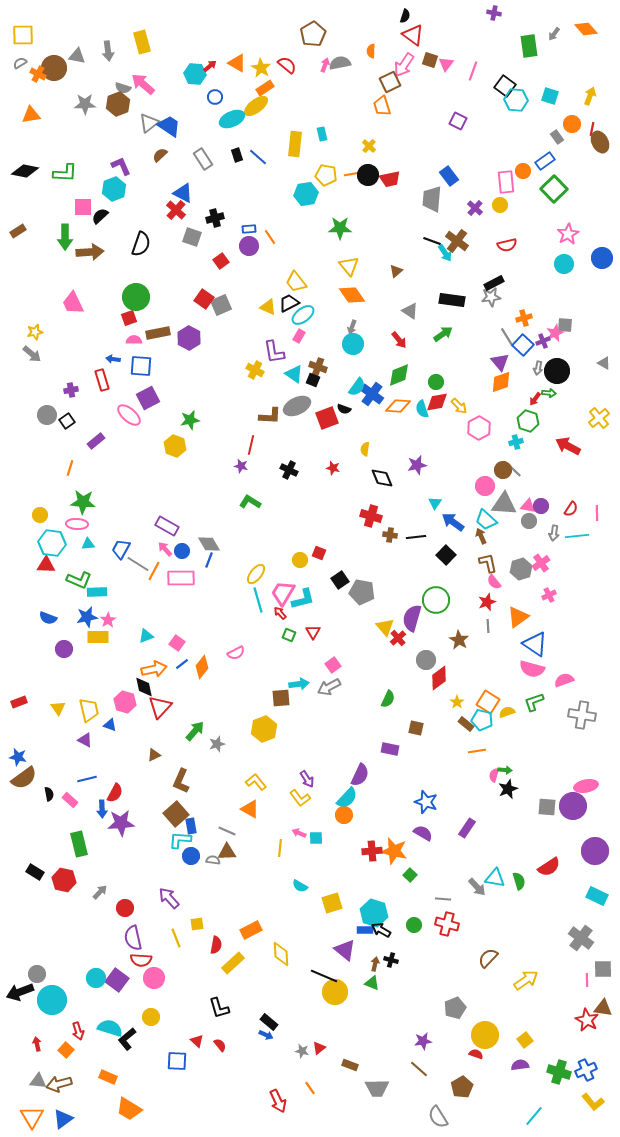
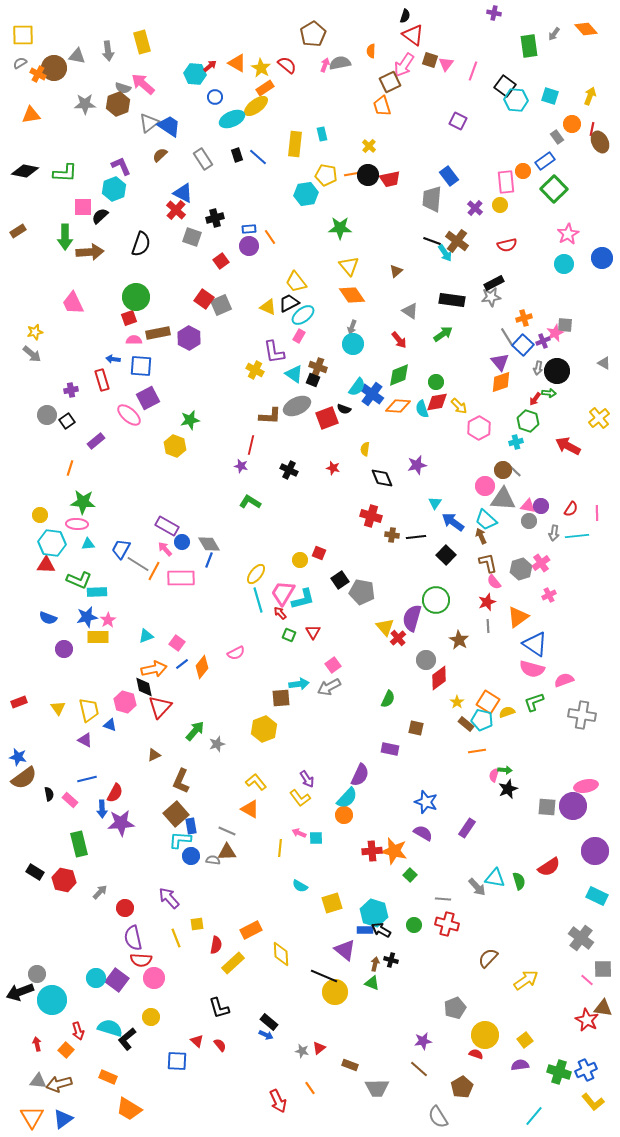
gray triangle at (504, 504): moved 1 px left, 5 px up
brown cross at (390, 535): moved 2 px right
blue circle at (182, 551): moved 9 px up
pink line at (587, 980): rotated 48 degrees counterclockwise
